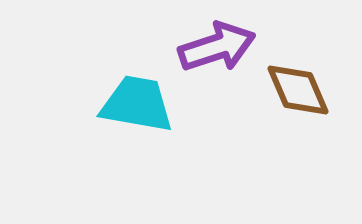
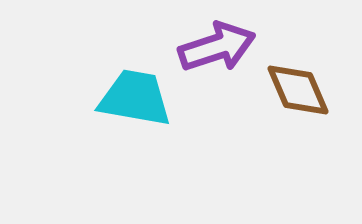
cyan trapezoid: moved 2 px left, 6 px up
